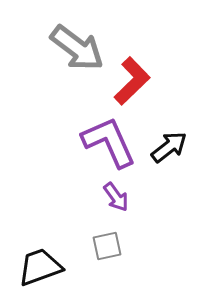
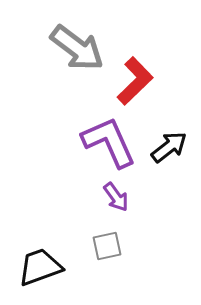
red L-shape: moved 3 px right
